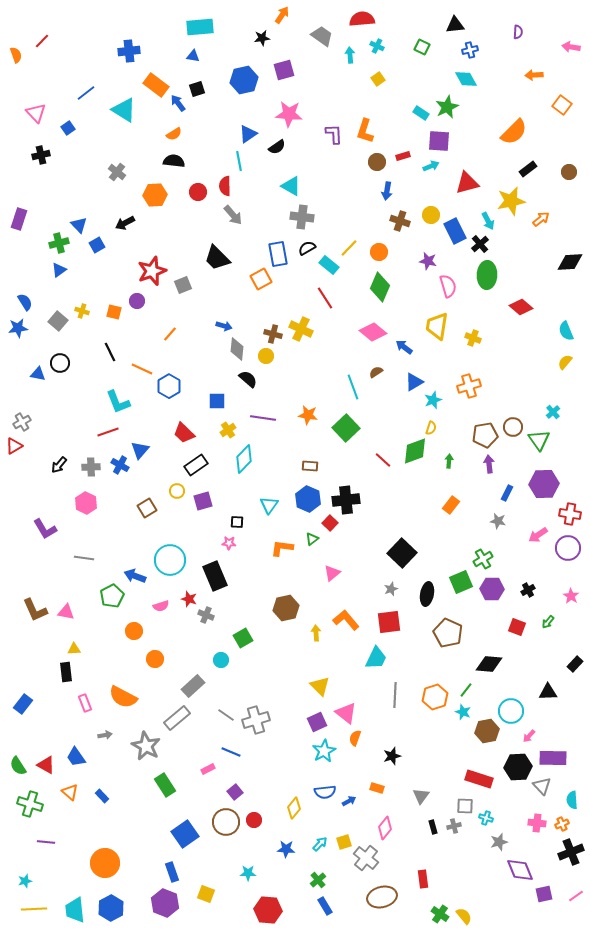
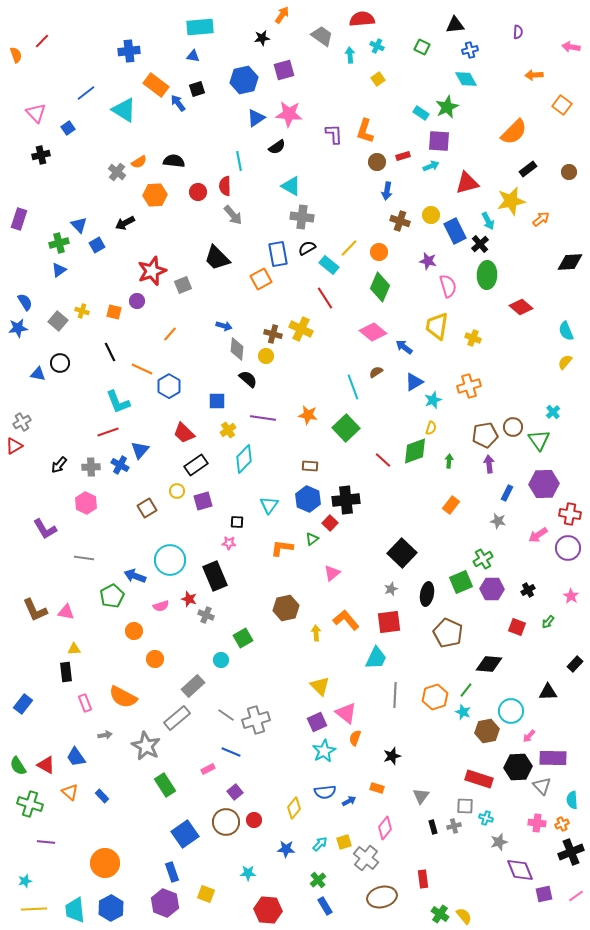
orange semicircle at (174, 134): moved 35 px left, 28 px down
blue triangle at (248, 134): moved 8 px right, 16 px up
